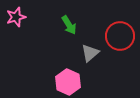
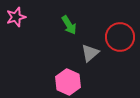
red circle: moved 1 px down
